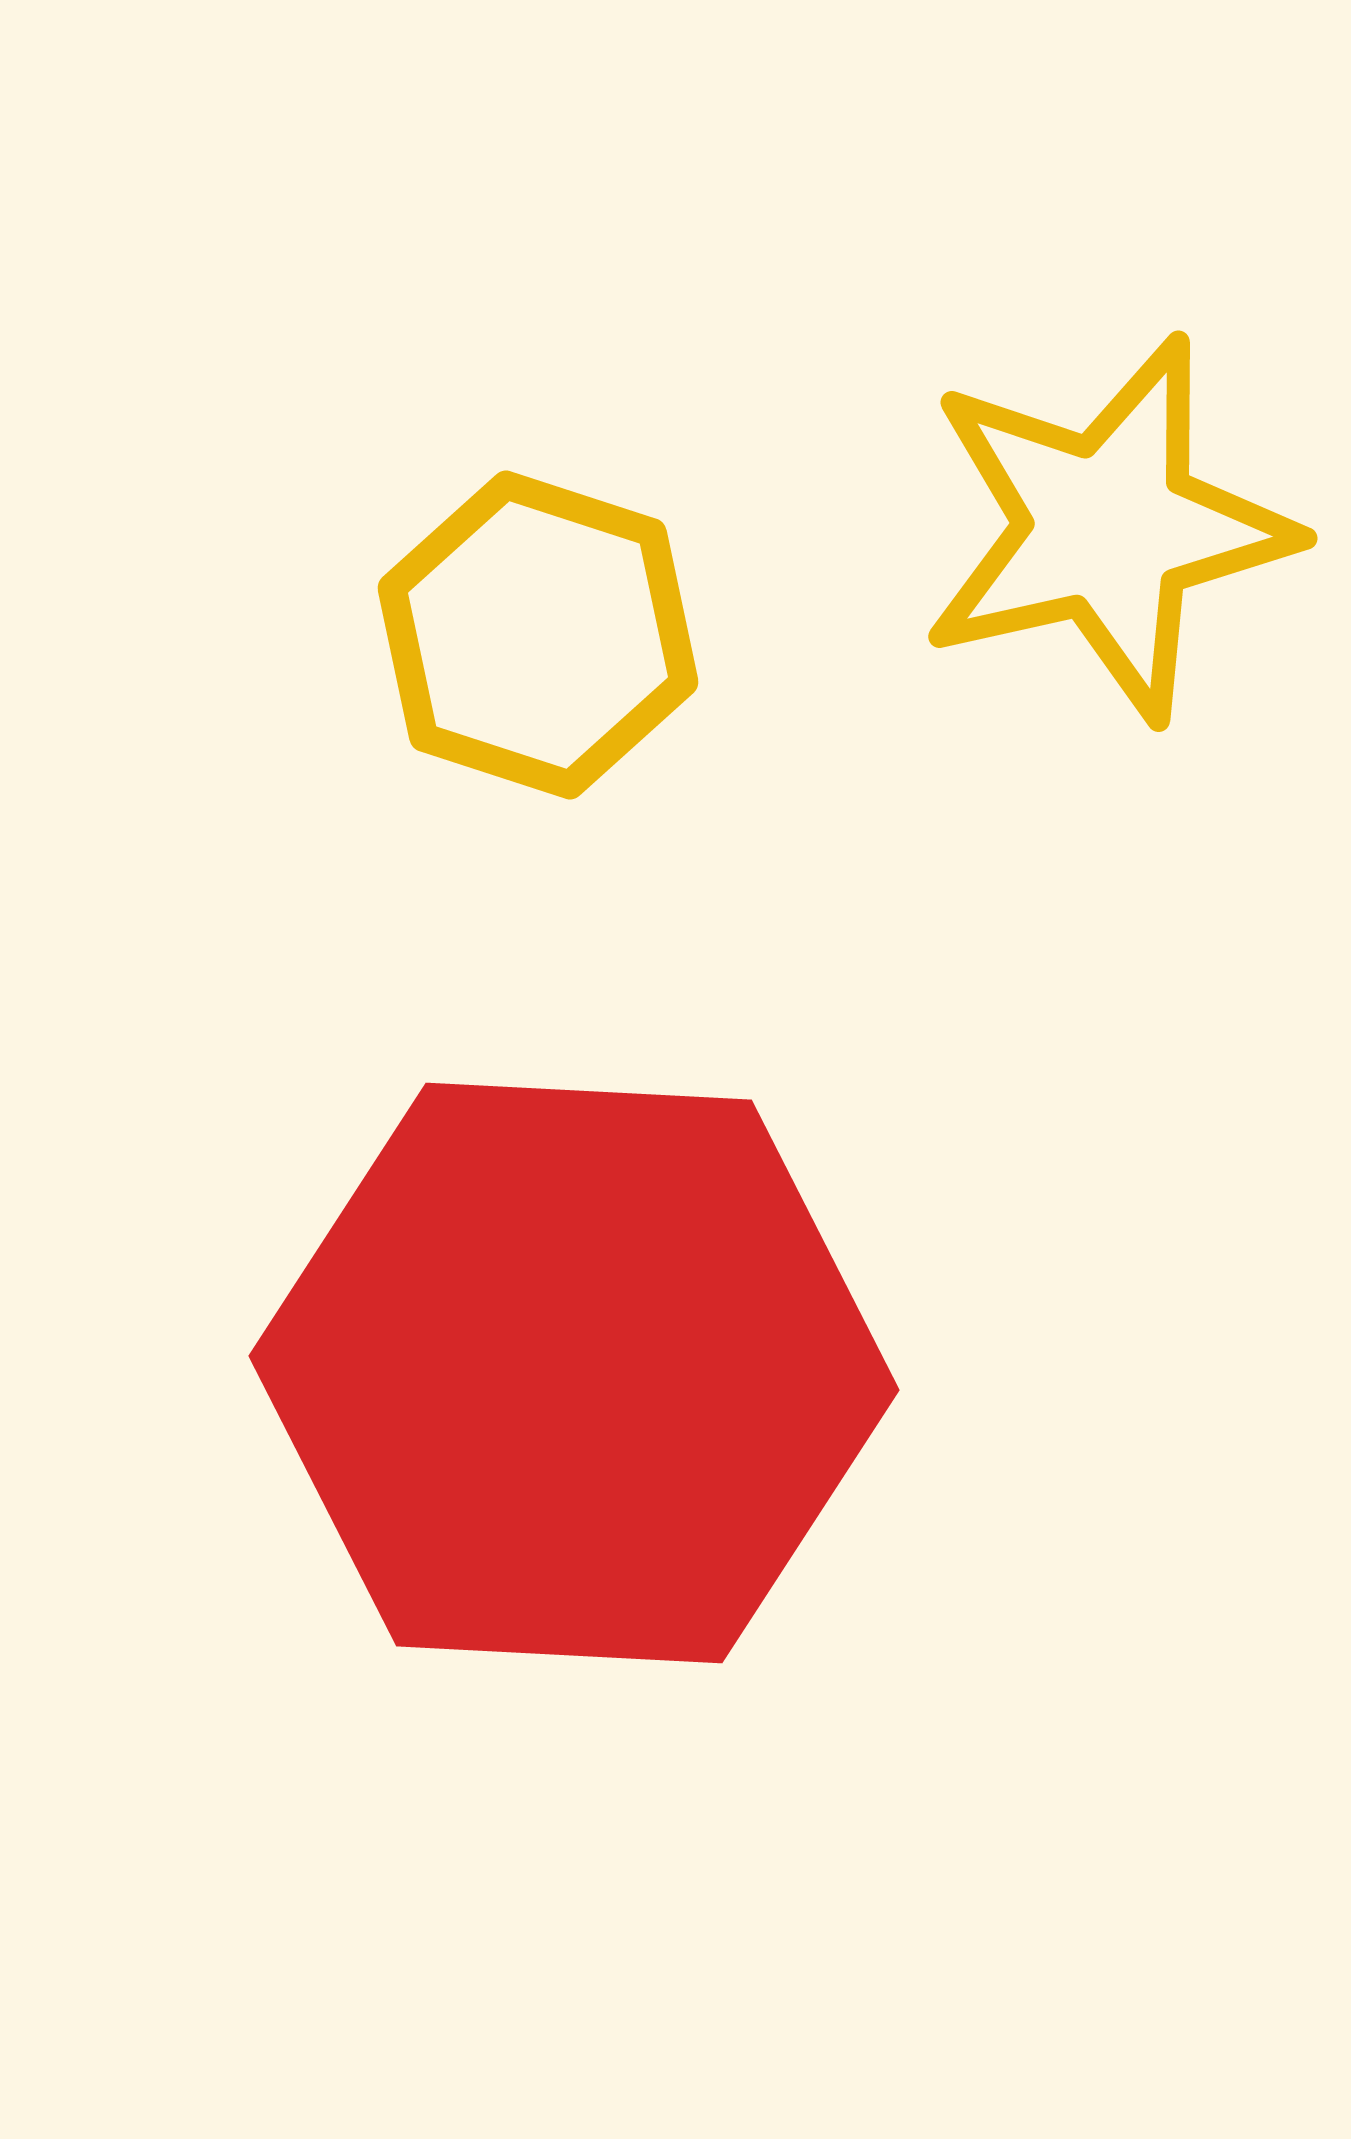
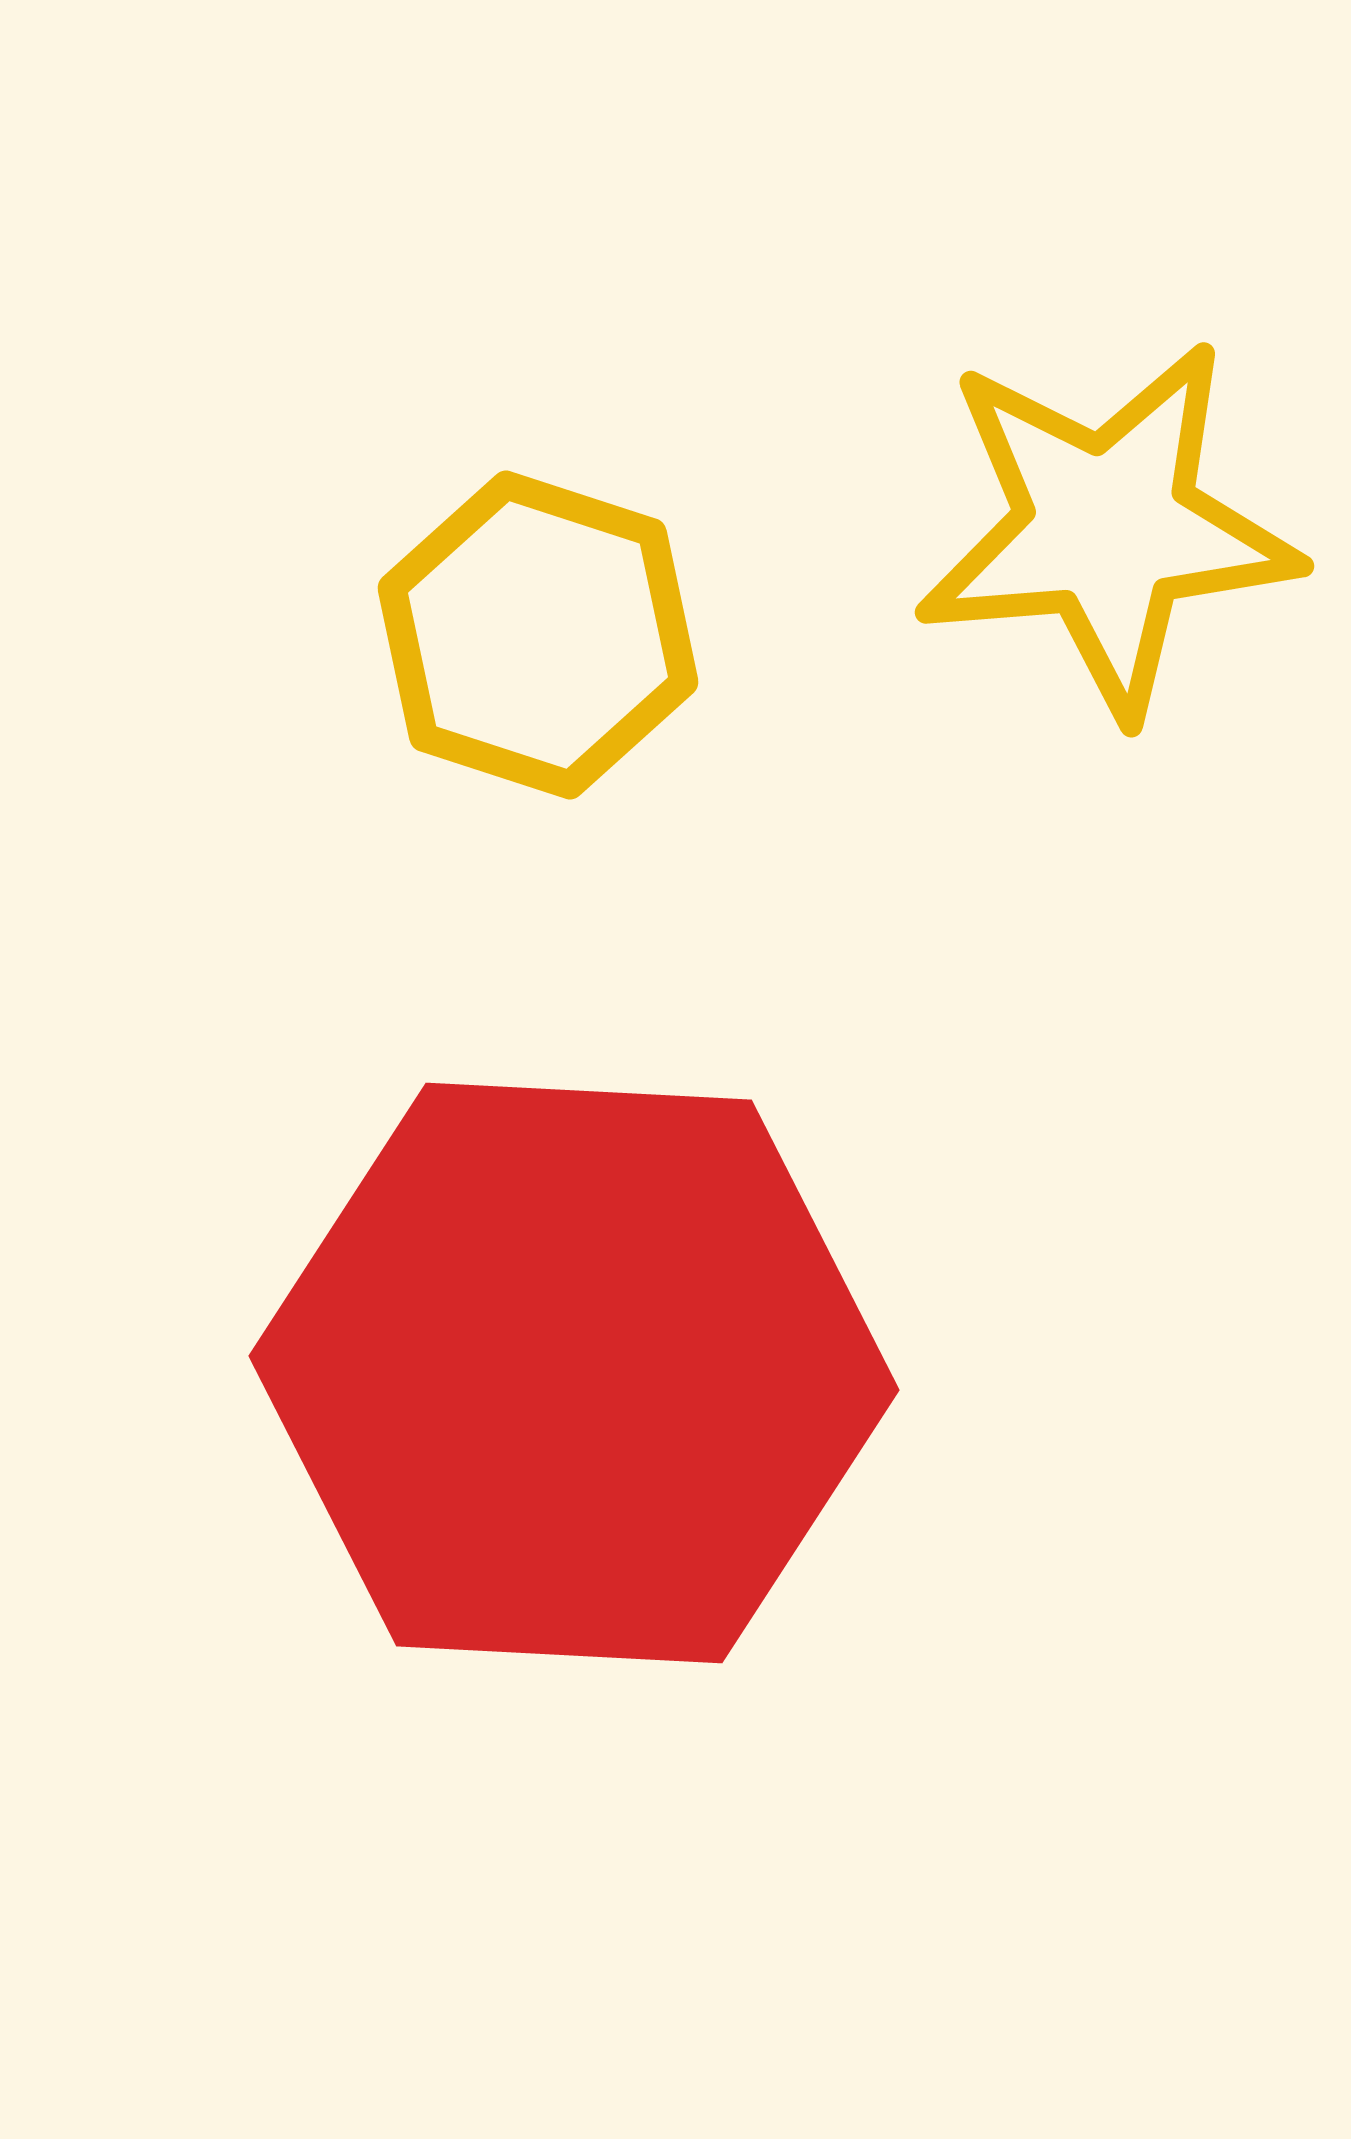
yellow star: rotated 8 degrees clockwise
